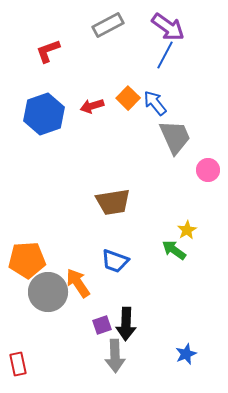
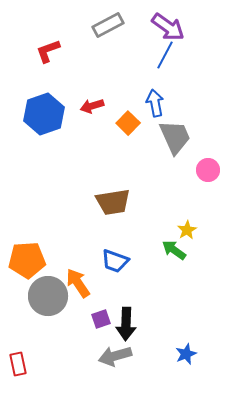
orange square: moved 25 px down
blue arrow: rotated 28 degrees clockwise
gray circle: moved 4 px down
purple square: moved 1 px left, 6 px up
gray arrow: rotated 76 degrees clockwise
